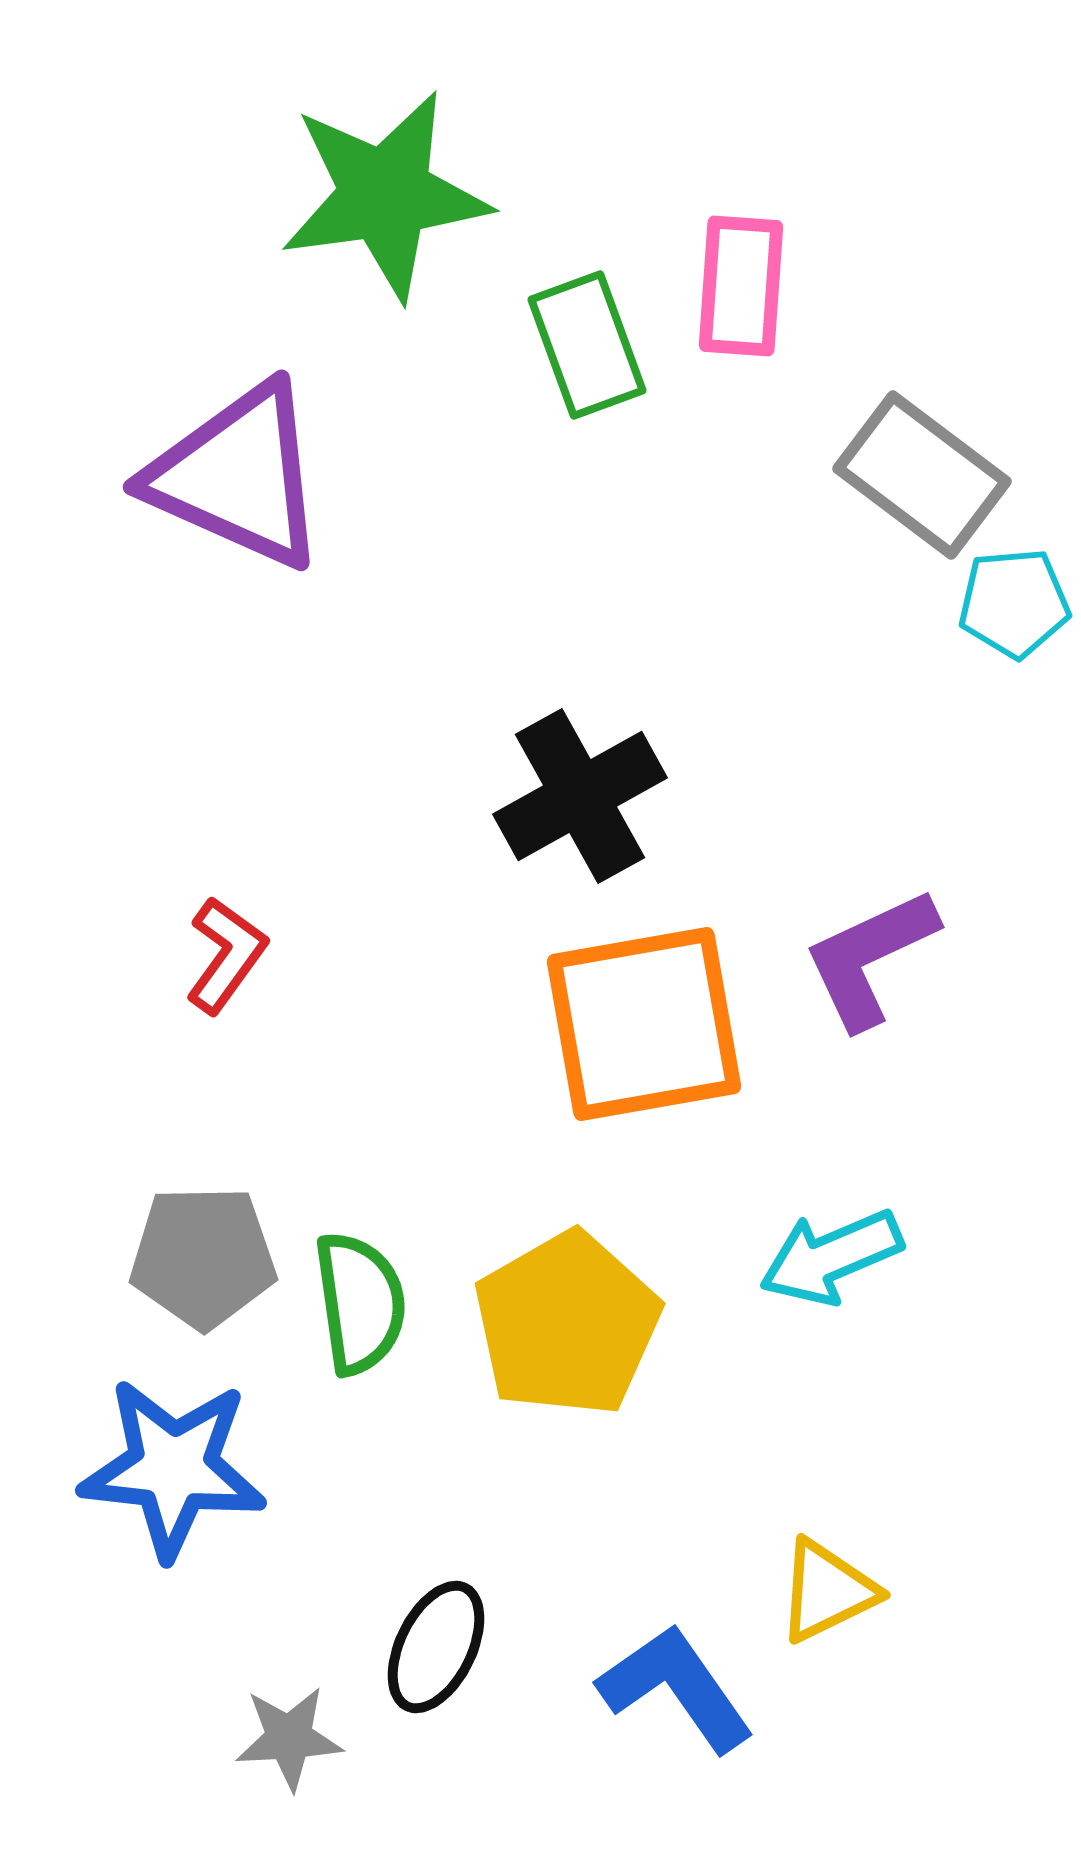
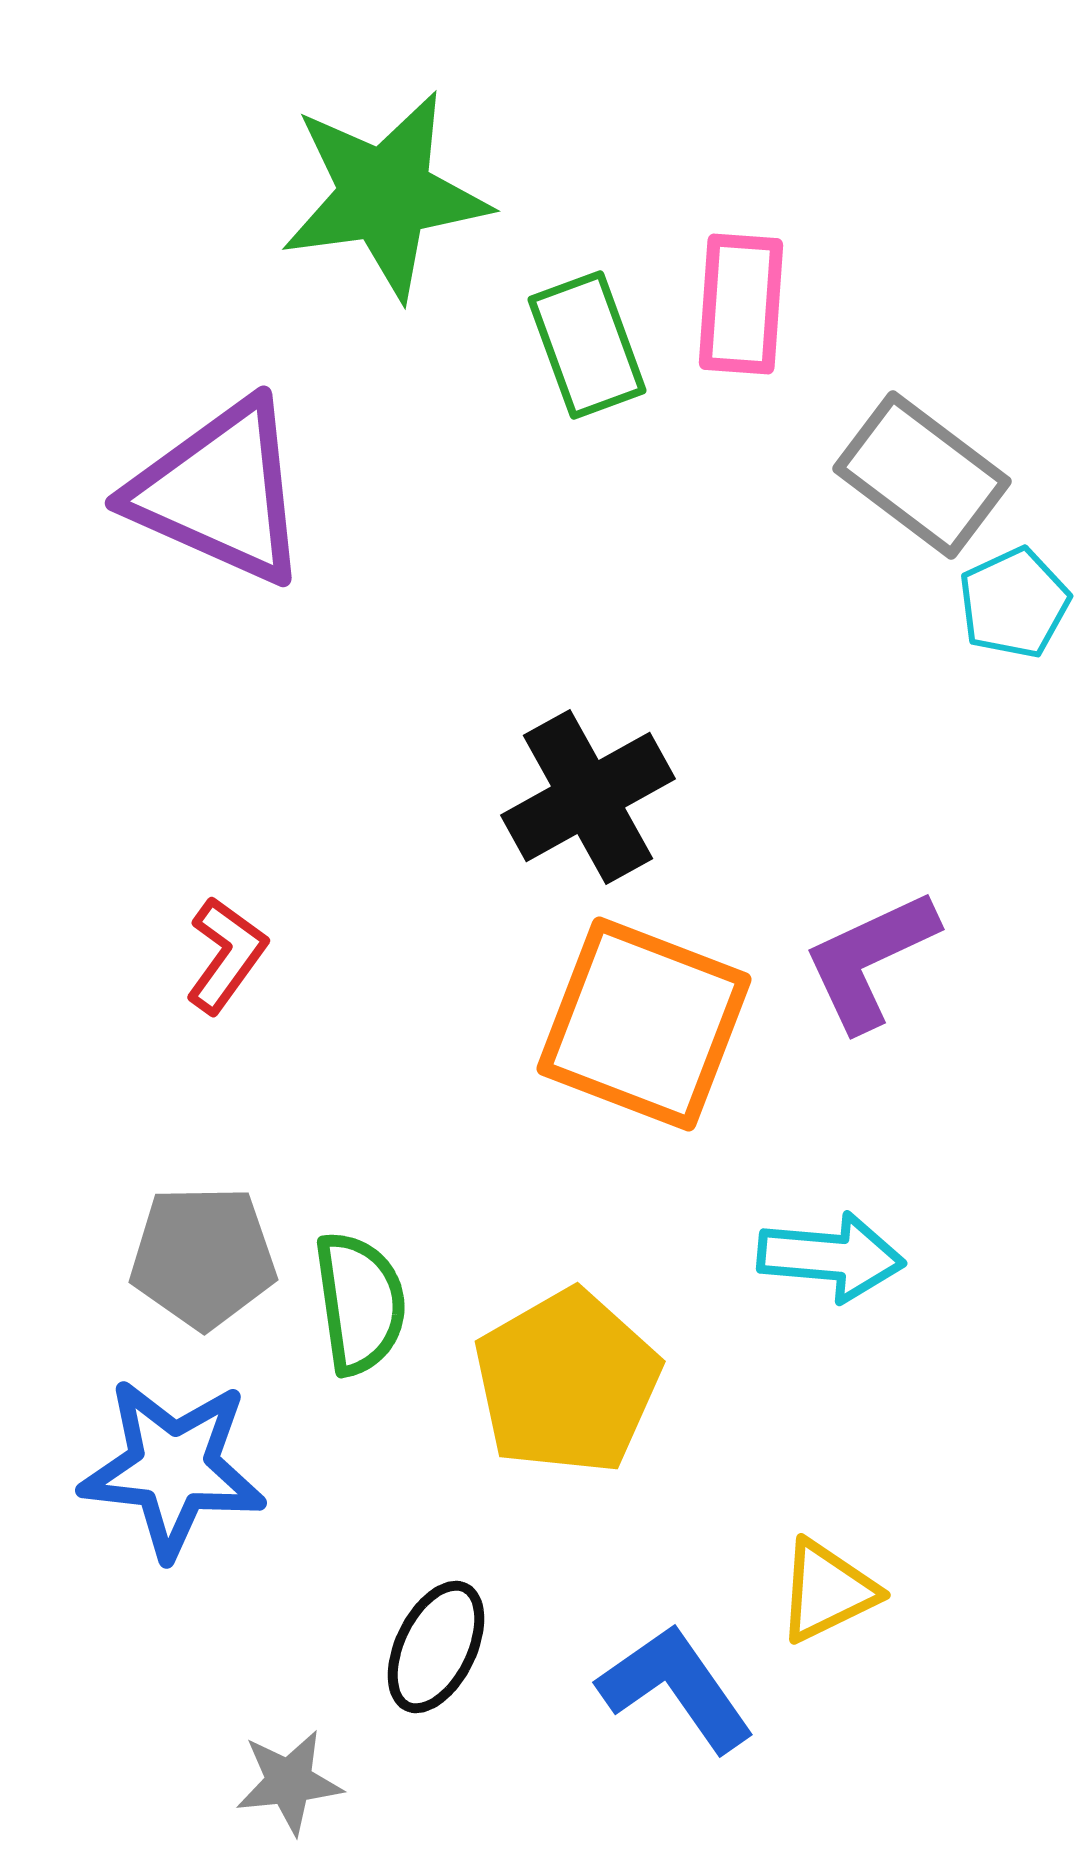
pink rectangle: moved 18 px down
purple triangle: moved 18 px left, 16 px down
cyan pentagon: rotated 20 degrees counterclockwise
black cross: moved 8 px right, 1 px down
purple L-shape: moved 2 px down
orange square: rotated 31 degrees clockwise
cyan arrow: rotated 152 degrees counterclockwise
yellow pentagon: moved 58 px down
gray star: moved 44 px down; rotated 3 degrees counterclockwise
